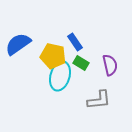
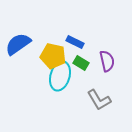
blue rectangle: rotated 30 degrees counterclockwise
purple semicircle: moved 3 px left, 4 px up
gray L-shape: rotated 65 degrees clockwise
